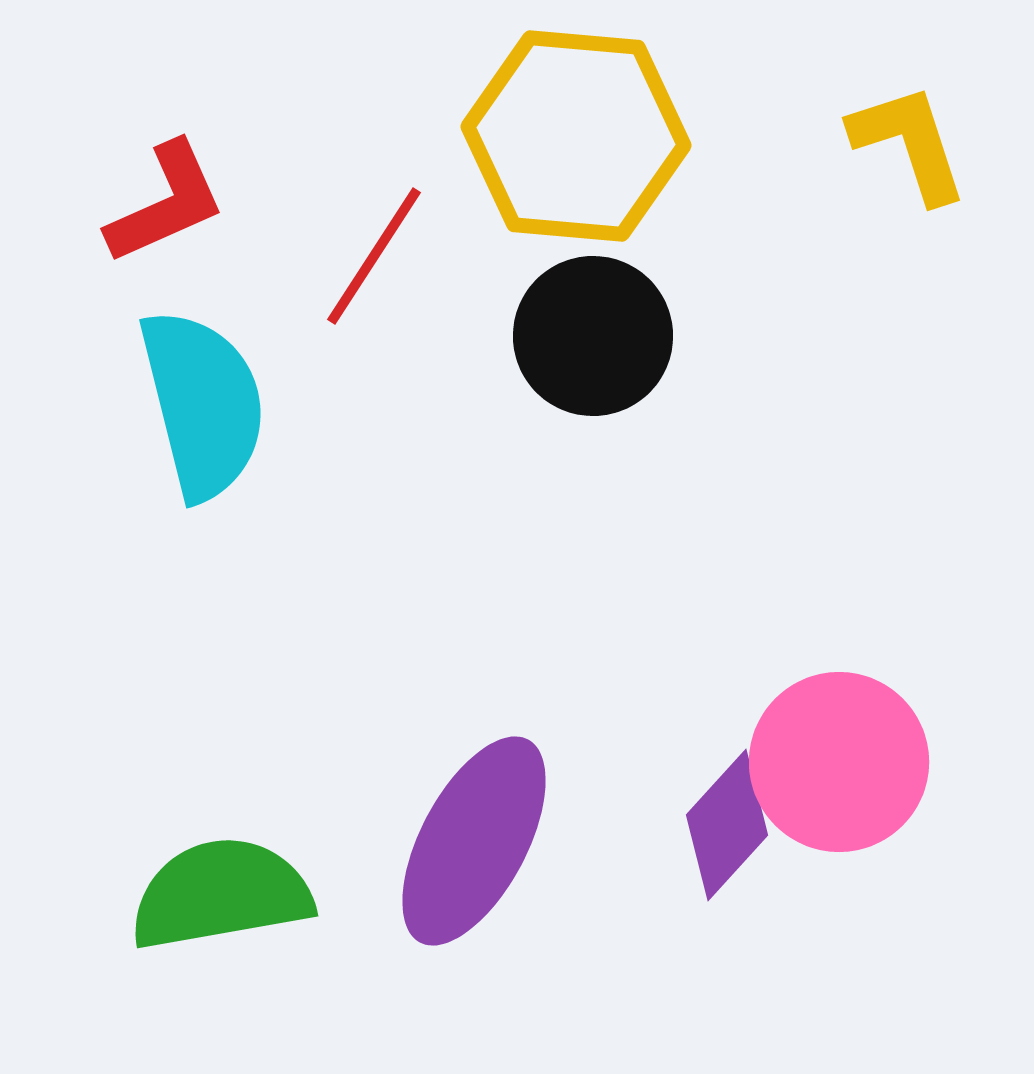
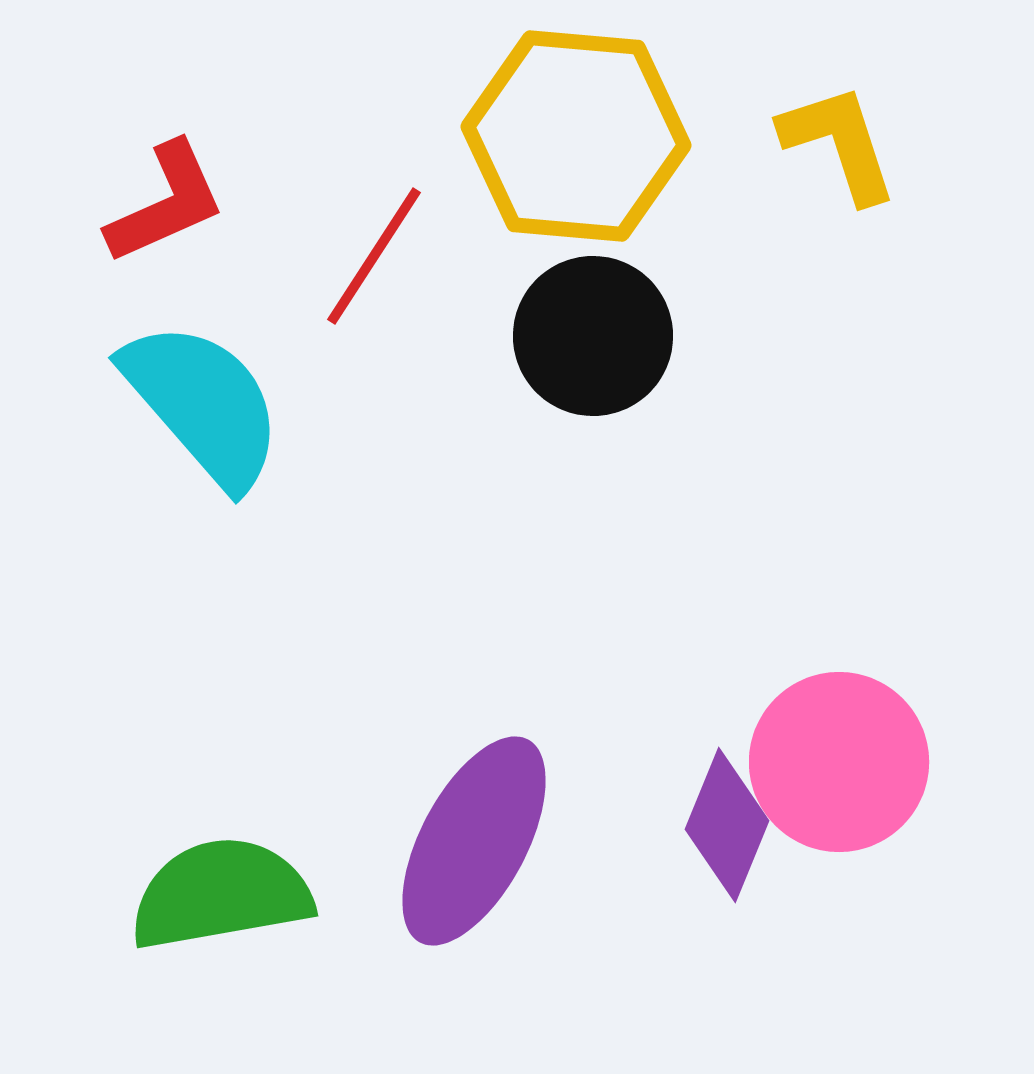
yellow L-shape: moved 70 px left
cyan semicircle: rotated 27 degrees counterclockwise
purple diamond: rotated 20 degrees counterclockwise
